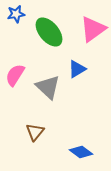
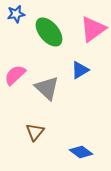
blue triangle: moved 3 px right, 1 px down
pink semicircle: rotated 15 degrees clockwise
gray triangle: moved 1 px left, 1 px down
